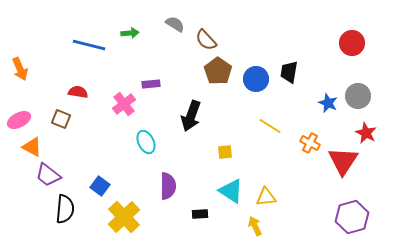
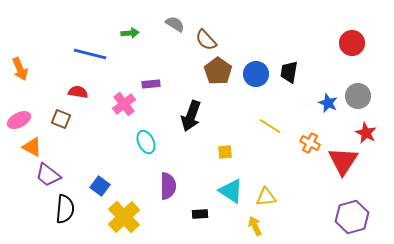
blue line: moved 1 px right, 9 px down
blue circle: moved 5 px up
